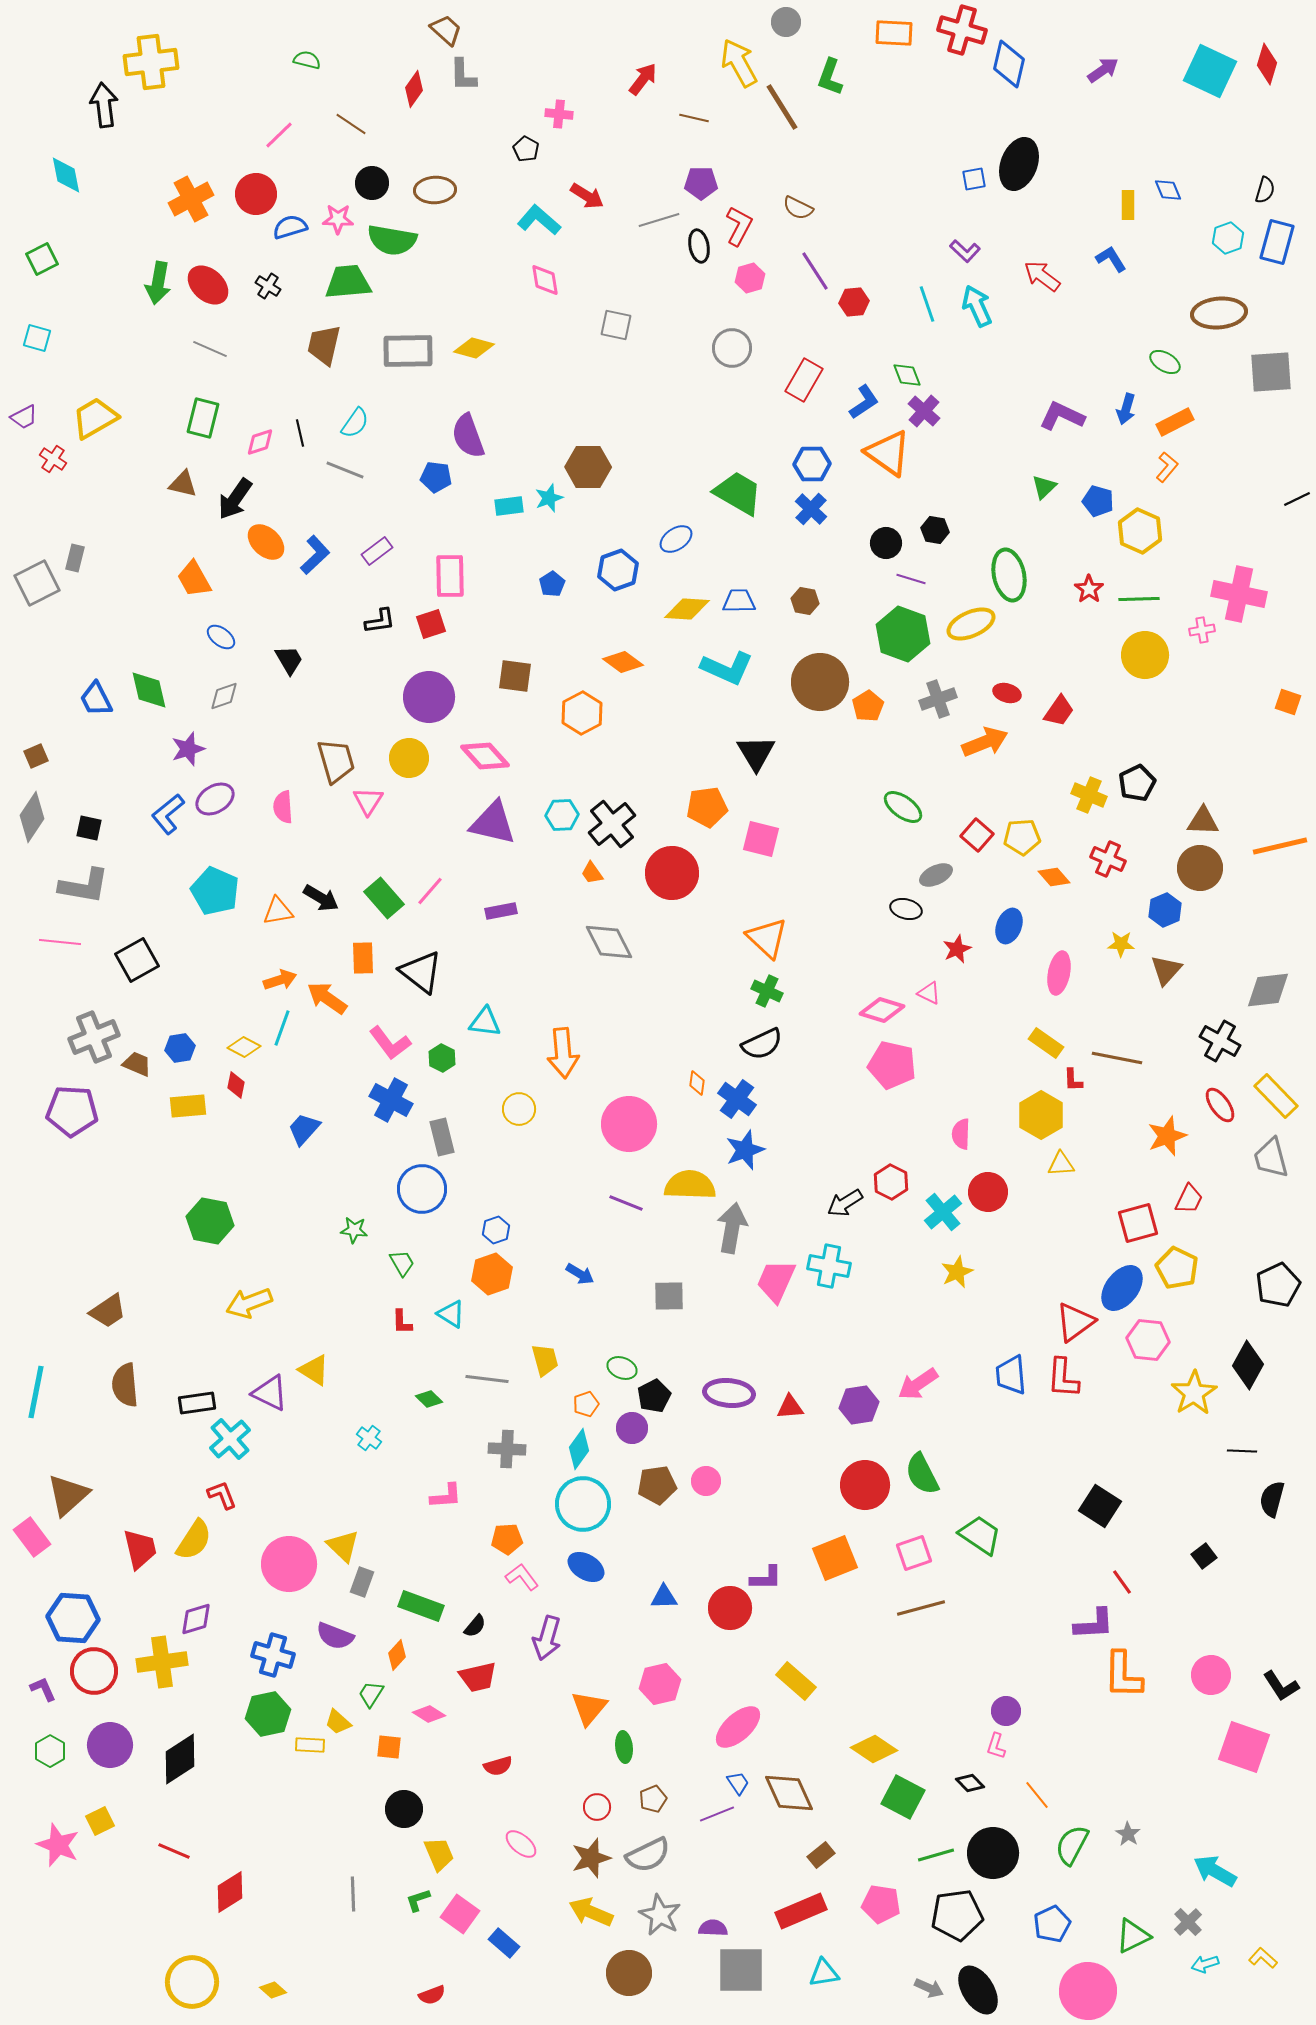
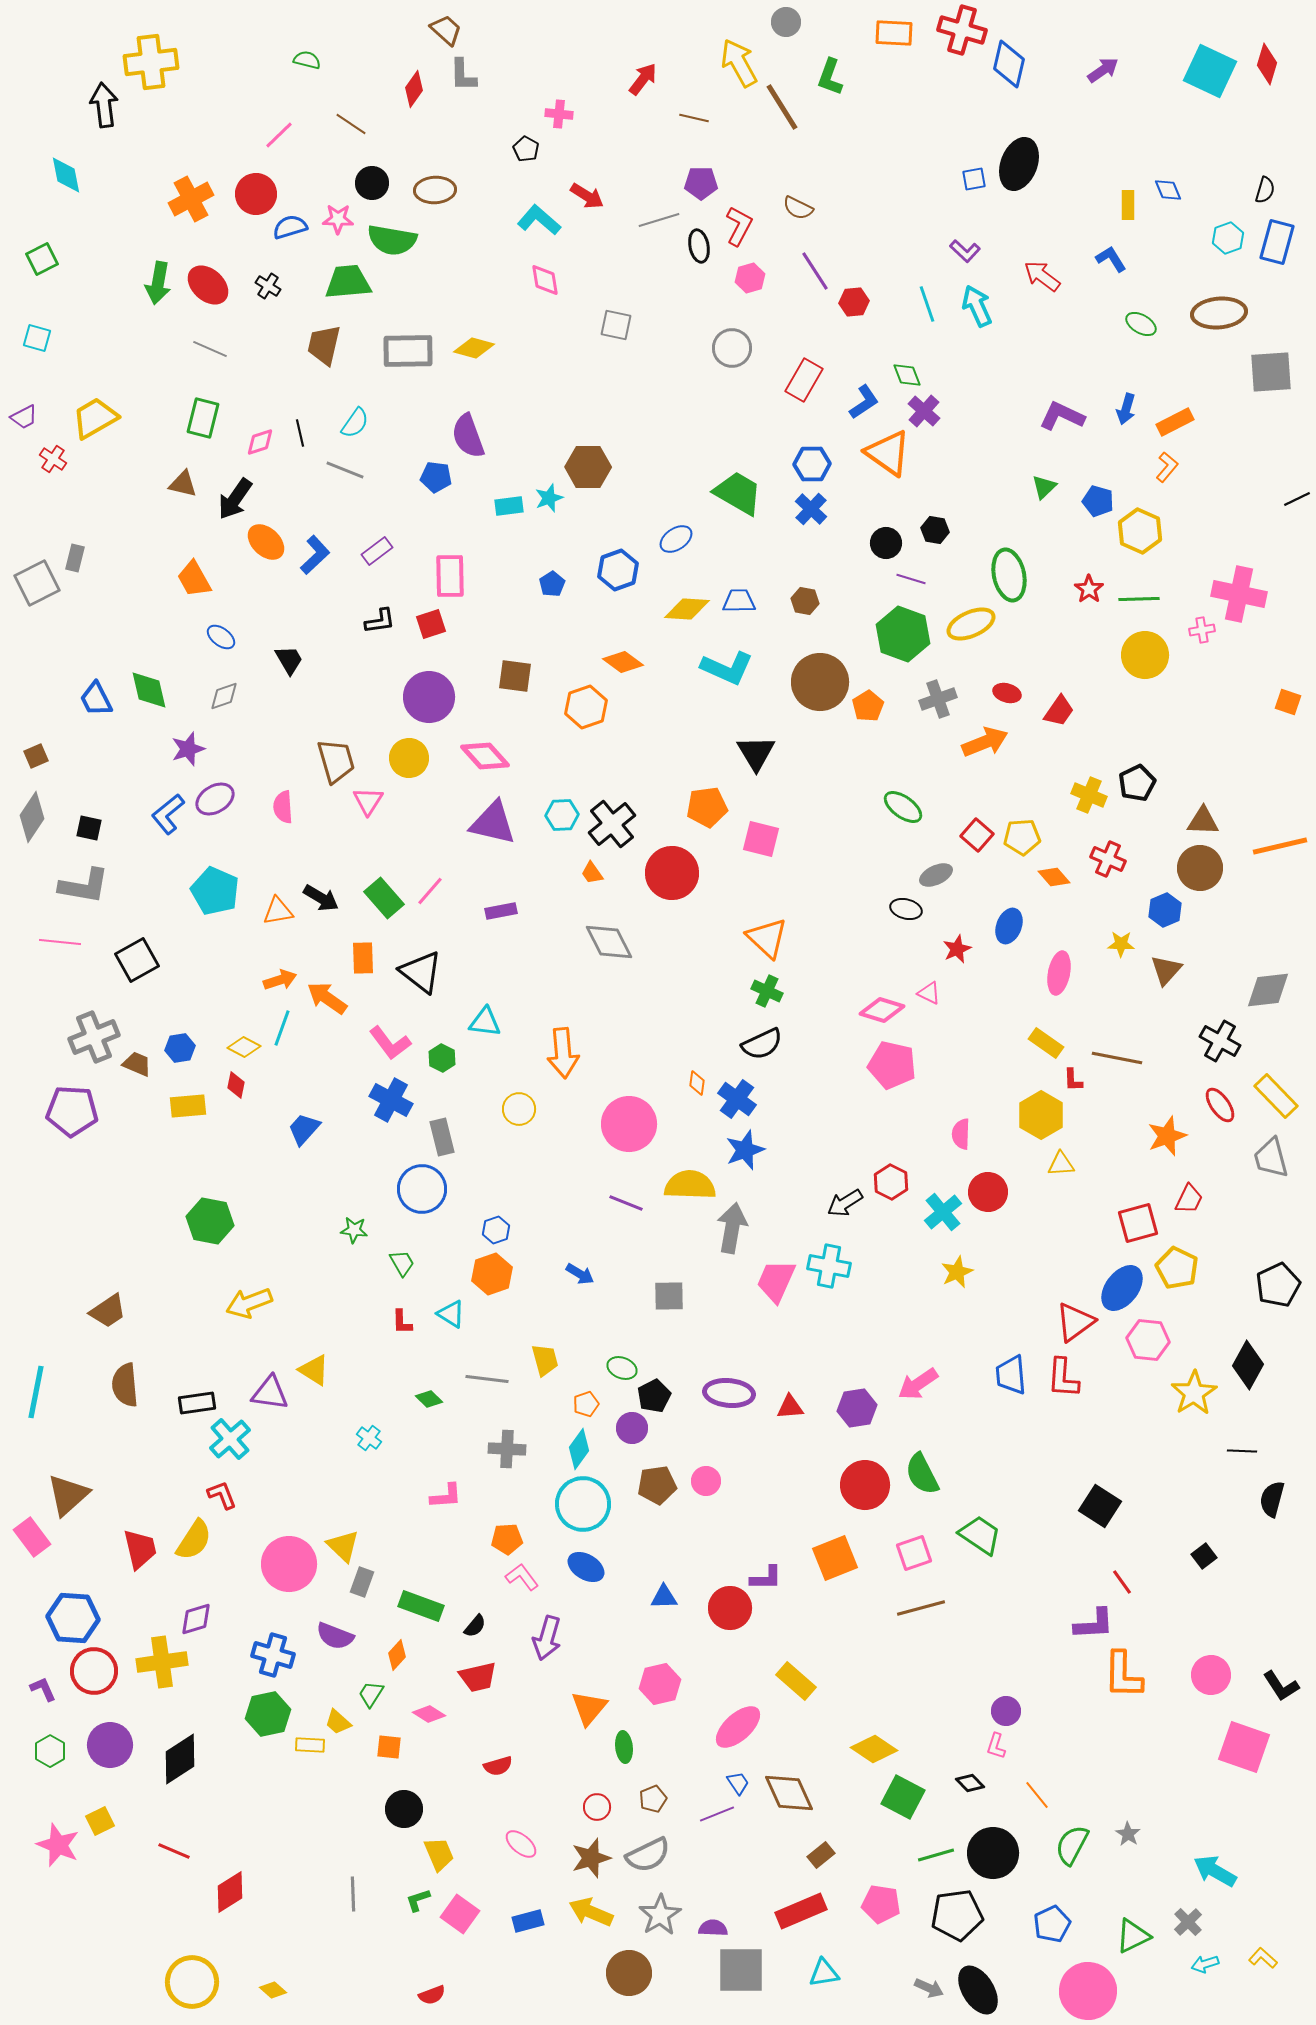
green ellipse at (1165, 362): moved 24 px left, 38 px up
orange hexagon at (582, 713): moved 4 px right, 6 px up; rotated 9 degrees clockwise
purple triangle at (270, 1393): rotated 18 degrees counterclockwise
purple hexagon at (859, 1405): moved 2 px left, 3 px down
gray star at (660, 1915): rotated 12 degrees clockwise
blue rectangle at (504, 1943): moved 24 px right, 22 px up; rotated 56 degrees counterclockwise
